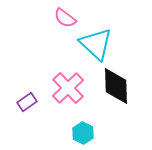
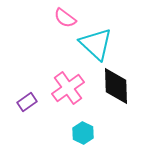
pink cross: rotated 8 degrees clockwise
